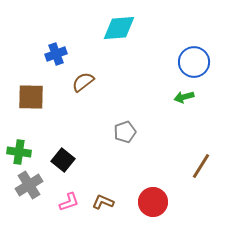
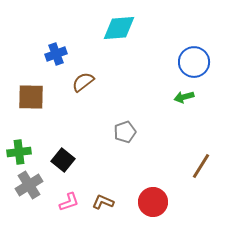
green cross: rotated 15 degrees counterclockwise
